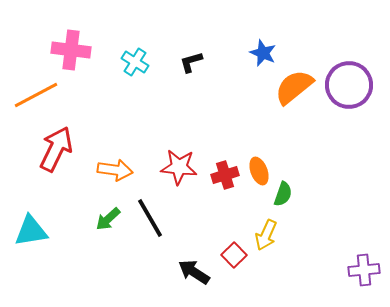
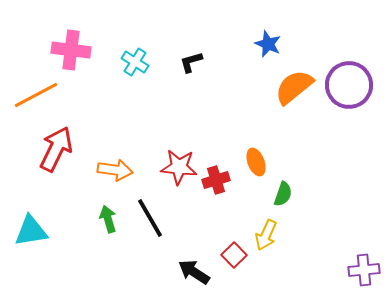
blue star: moved 5 px right, 9 px up
orange ellipse: moved 3 px left, 9 px up
red cross: moved 9 px left, 5 px down
green arrow: rotated 116 degrees clockwise
